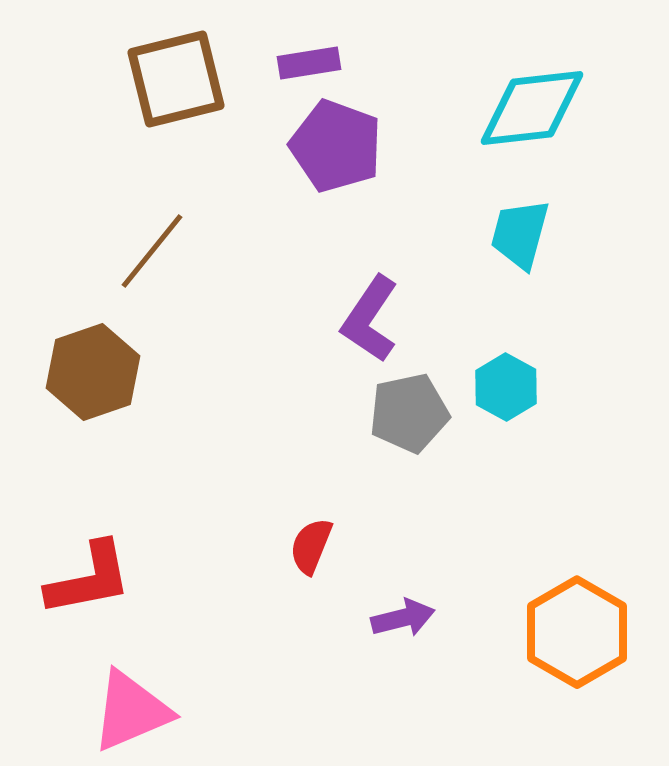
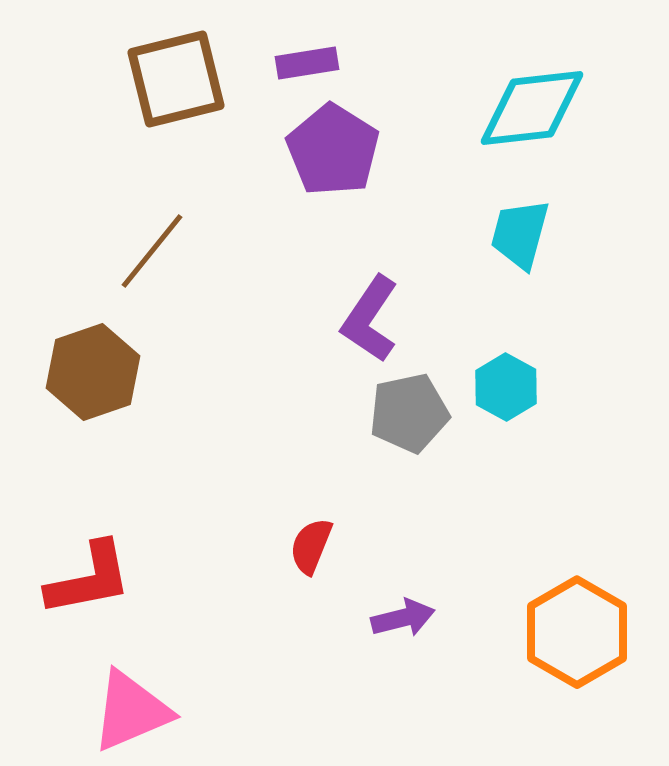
purple rectangle: moved 2 px left
purple pentagon: moved 3 px left, 4 px down; rotated 12 degrees clockwise
